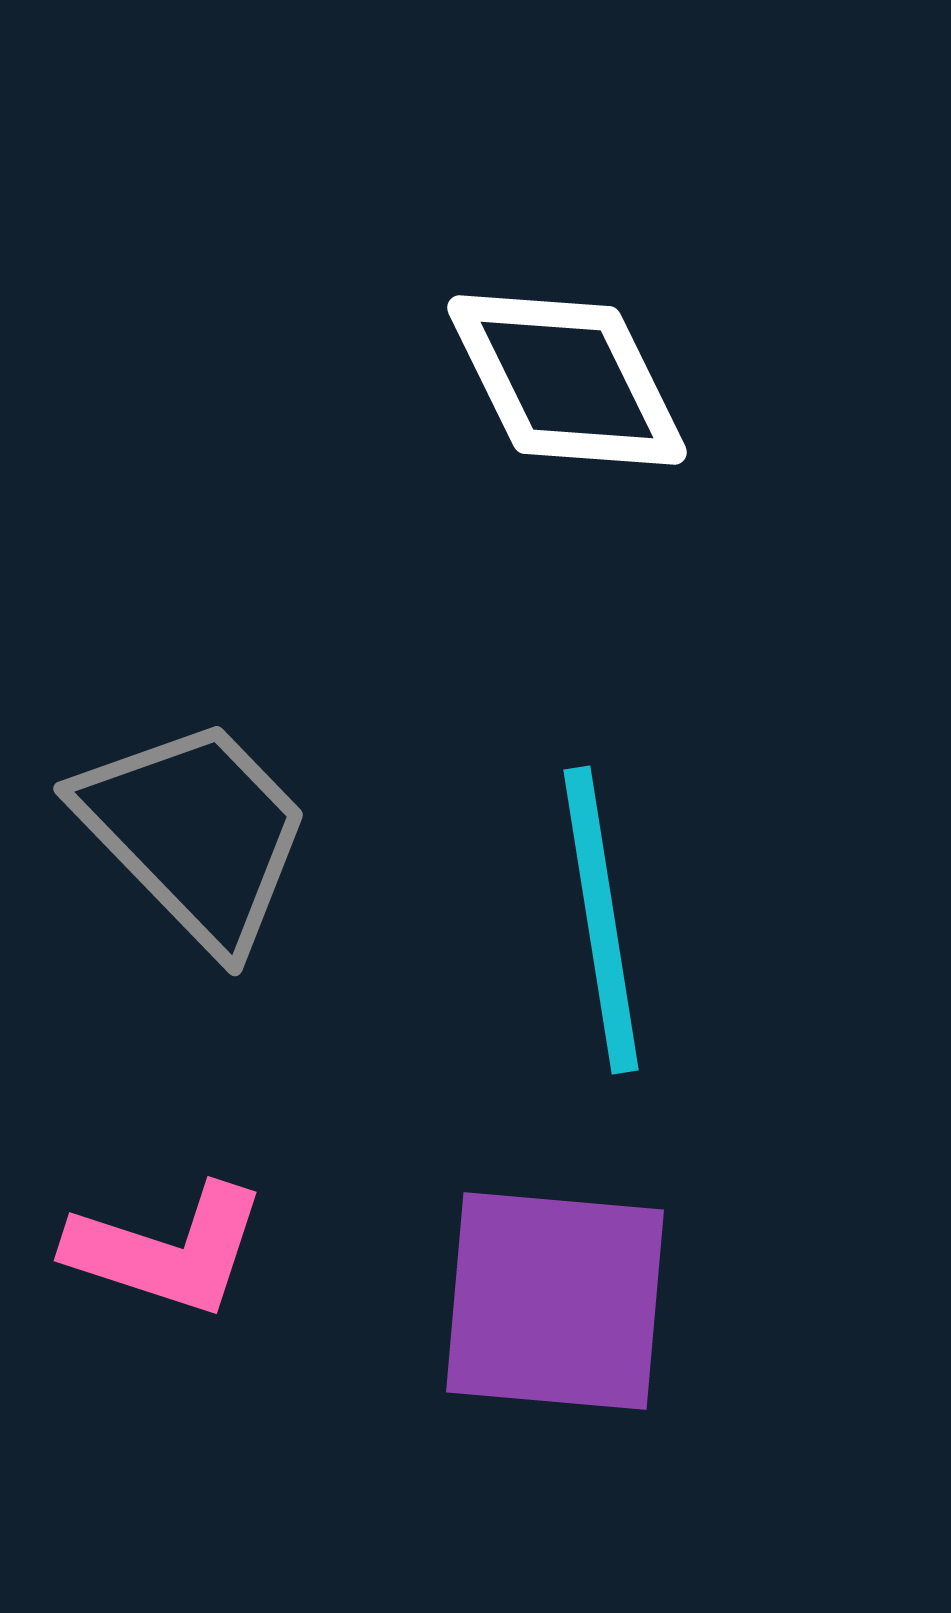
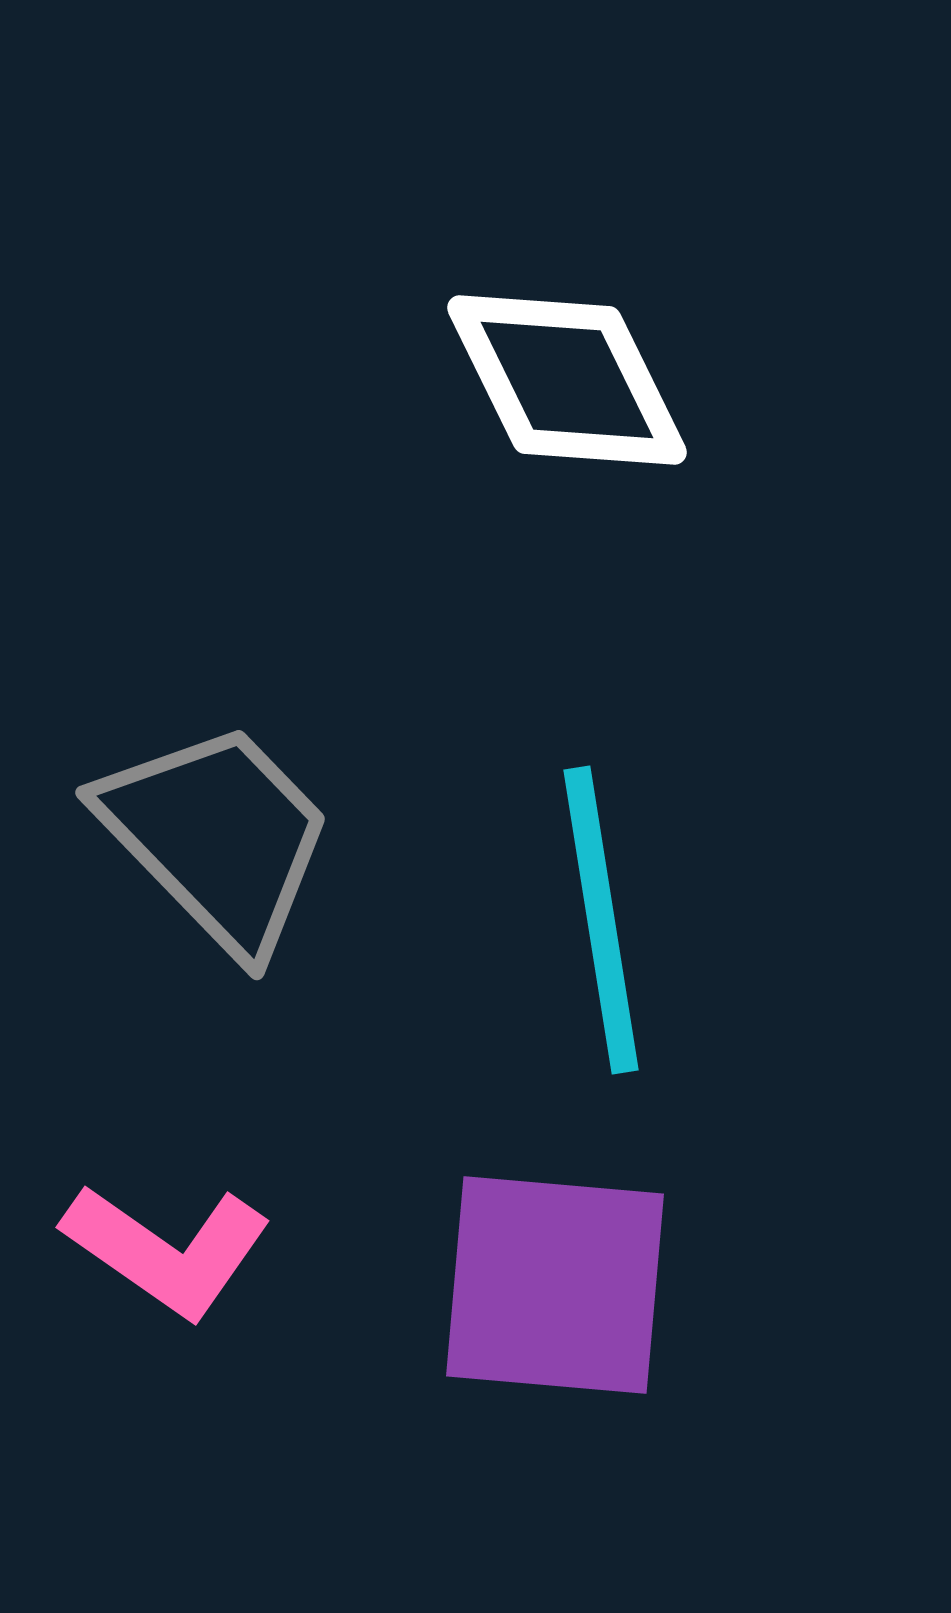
gray trapezoid: moved 22 px right, 4 px down
pink L-shape: rotated 17 degrees clockwise
purple square: moved 16 px up
